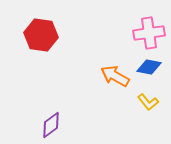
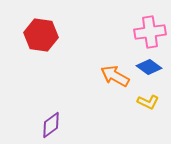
pink cross: moved 1 px right, 1 px up
blue diamond: rotated 25 degrees clockwise
yellow L-shape: rotated 25 degrees counterclockwise
